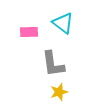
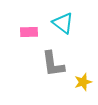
yellow star: moved 24 px right, 10 px up
